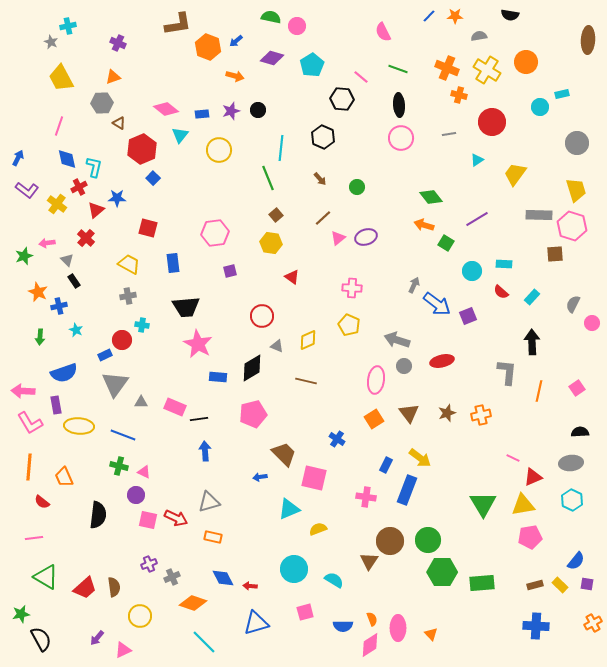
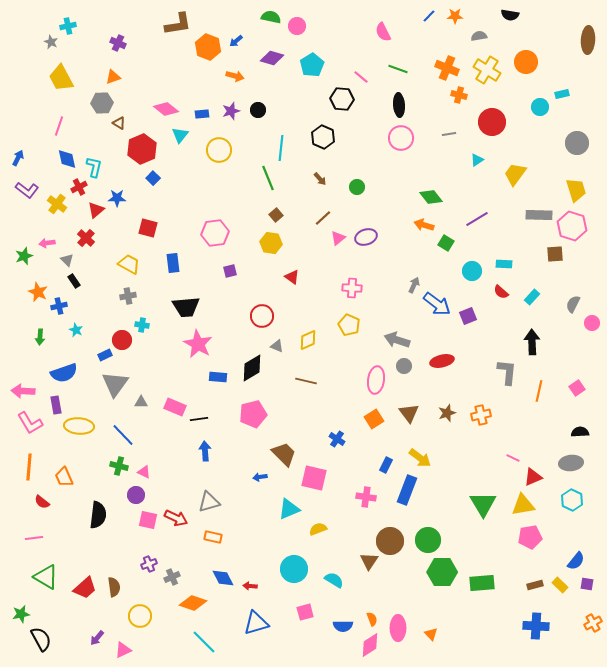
blue line at (123, 435): rotated 25 degrees clockwise
